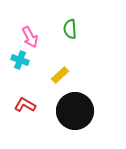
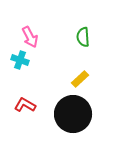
green semicircle: moved 13 px right, 8 px down
yellow rectangle: moved 20 px right, 4 px down
black circle: moved 2 px left, 3 px down
